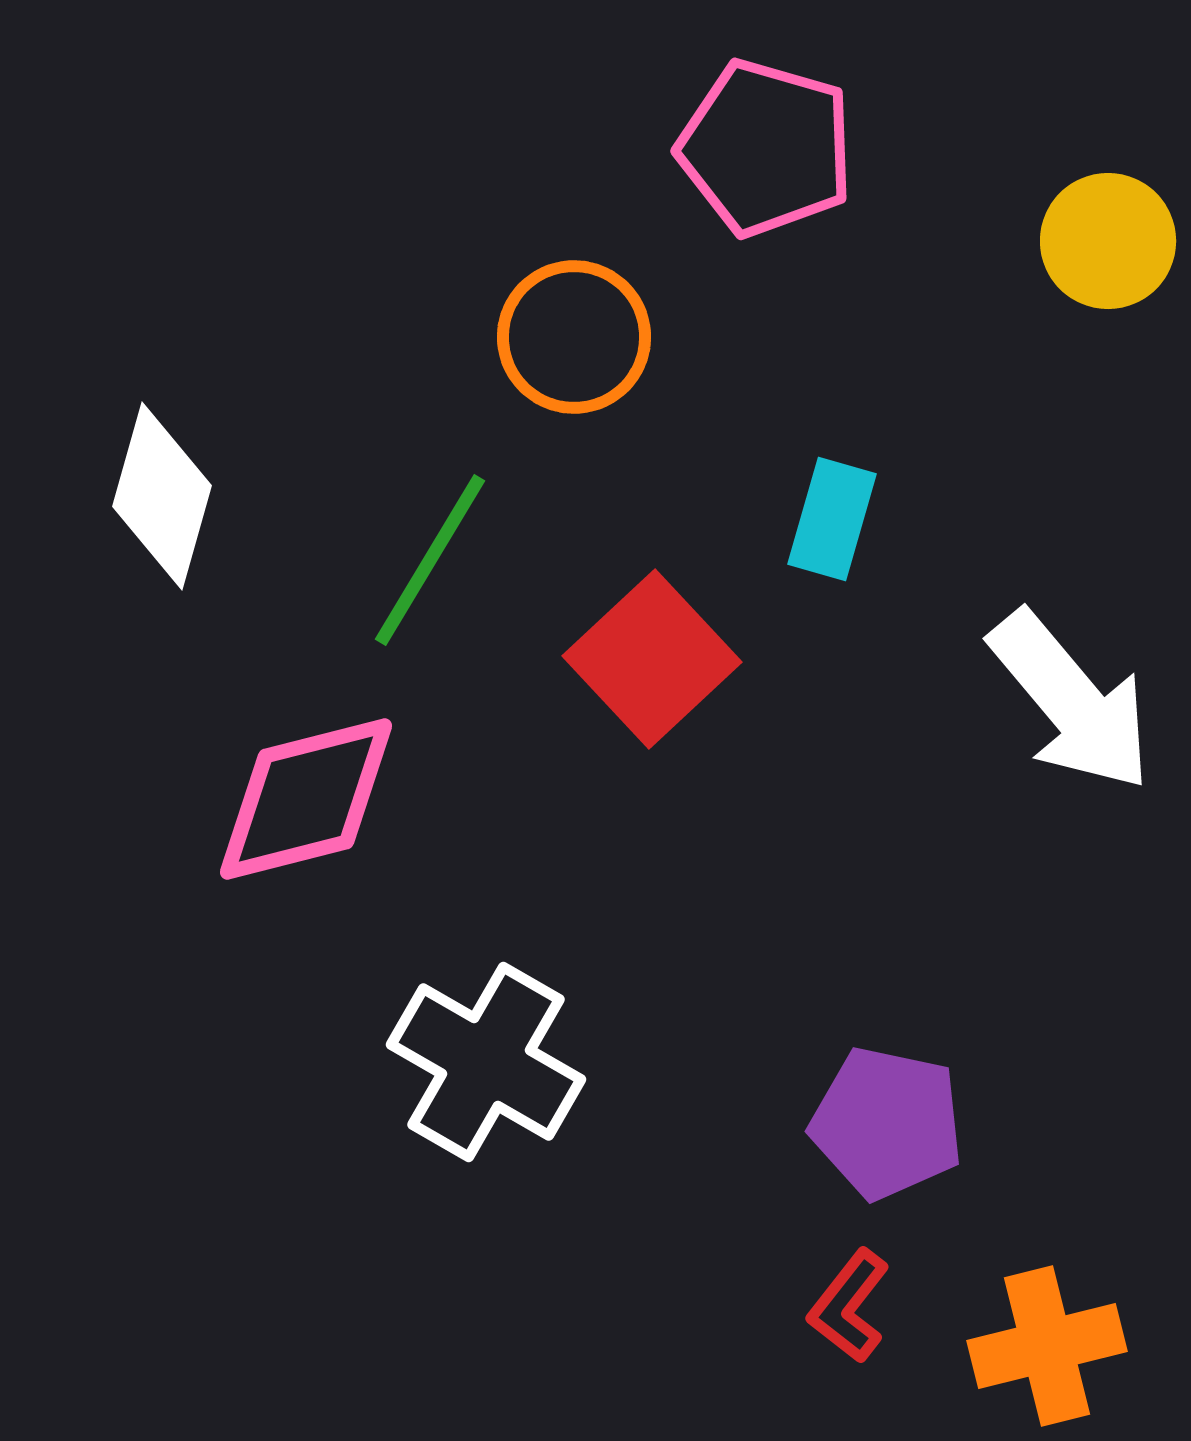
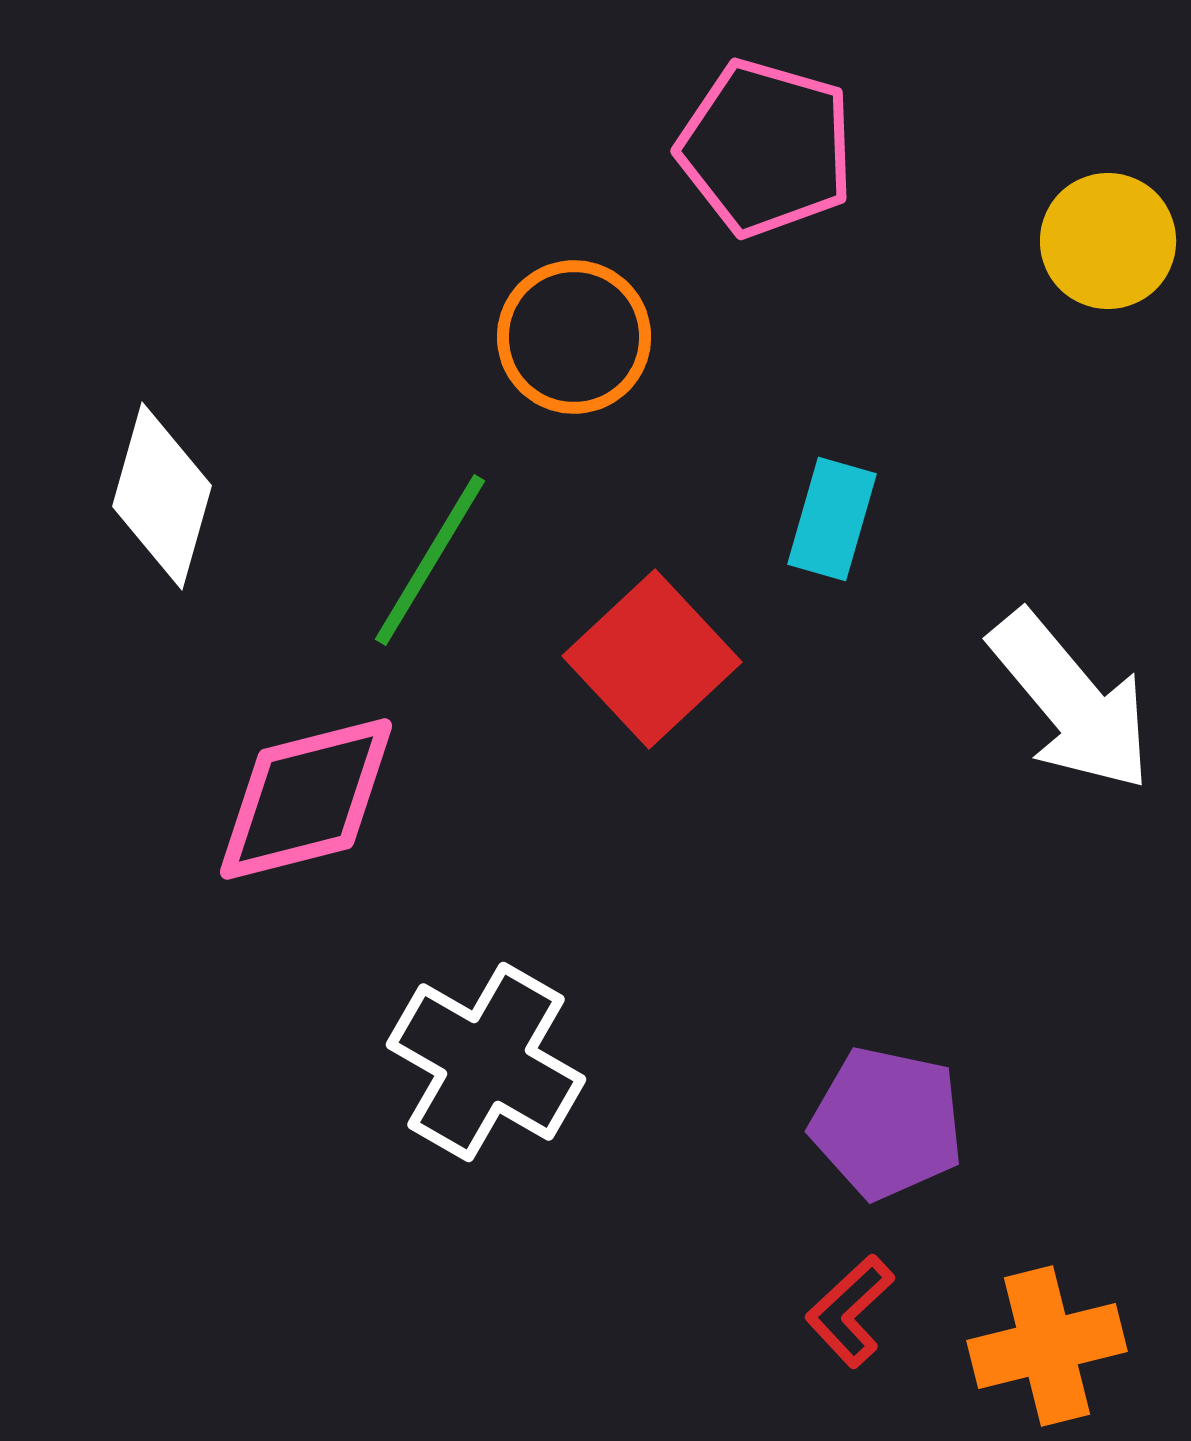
red L-shape: moved 1 px right, 5 px down; rotated 9 degrees clockwise
